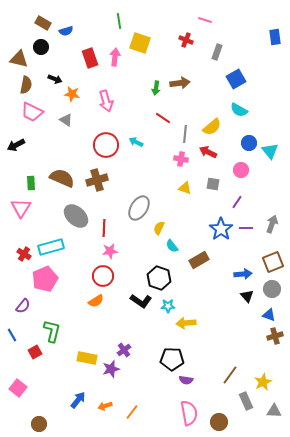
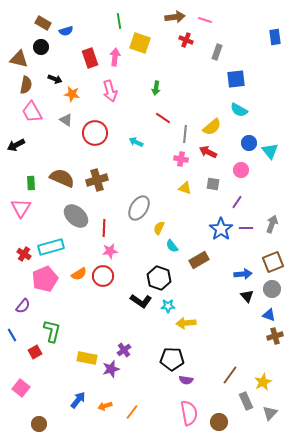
blue square at (236, 79): rotated 24 degrees clockwise
brown arrow at (180, 83): moved 5 px left, 66 px up
pink arrow at (106, 101): moved 4 px right, 10 px up
pink trapezoid at (32, 112): rotated 35 degrees clockwise
red circle at (106, 145): moved 11 px left, 12 px up
orange semicircle at (96, 301): moved 17 px left, 27 px up
pink square at (18, 388): moved 3 px right
gray triangle at (274, 411): moved 4 px left, 2 px down; rotated 49 degrees counterclockwise
